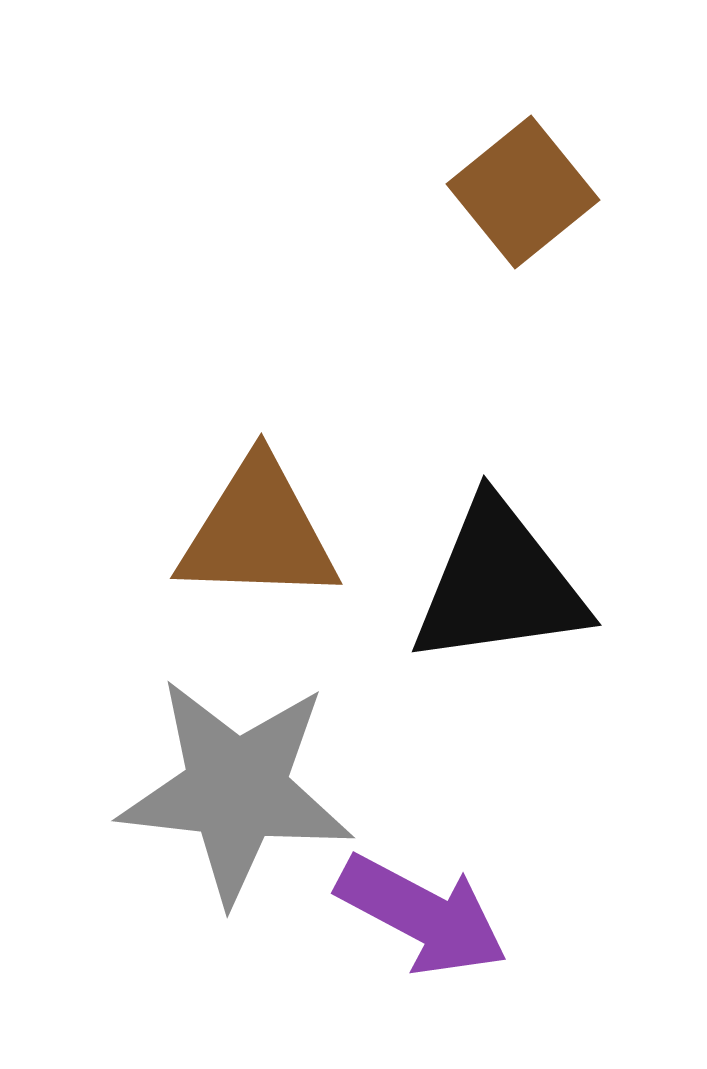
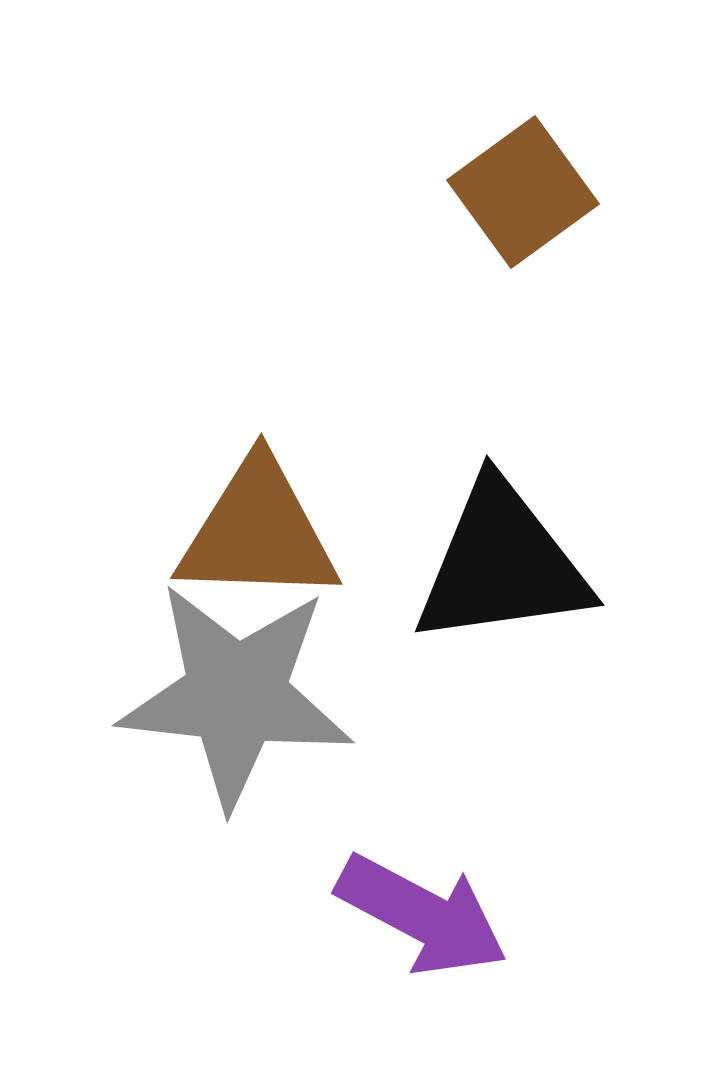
brown square: rotated 3 degrees clockwise
black triangle: moved 3 px right, 20 px up
gray star: moved 95 px up
